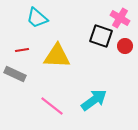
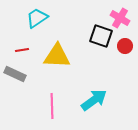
cyan trapezoid: rotated 105 degrees clockwise
pink line: rotated 50 degrees clockwise
